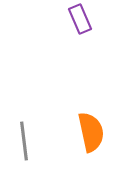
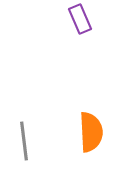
orange semicircle: rotated 9 degrees clockwise
